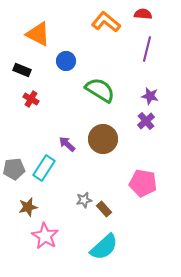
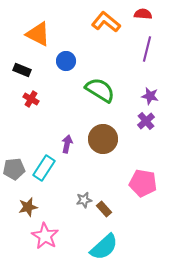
purple arrow: rotated 60 degrees clockwise
